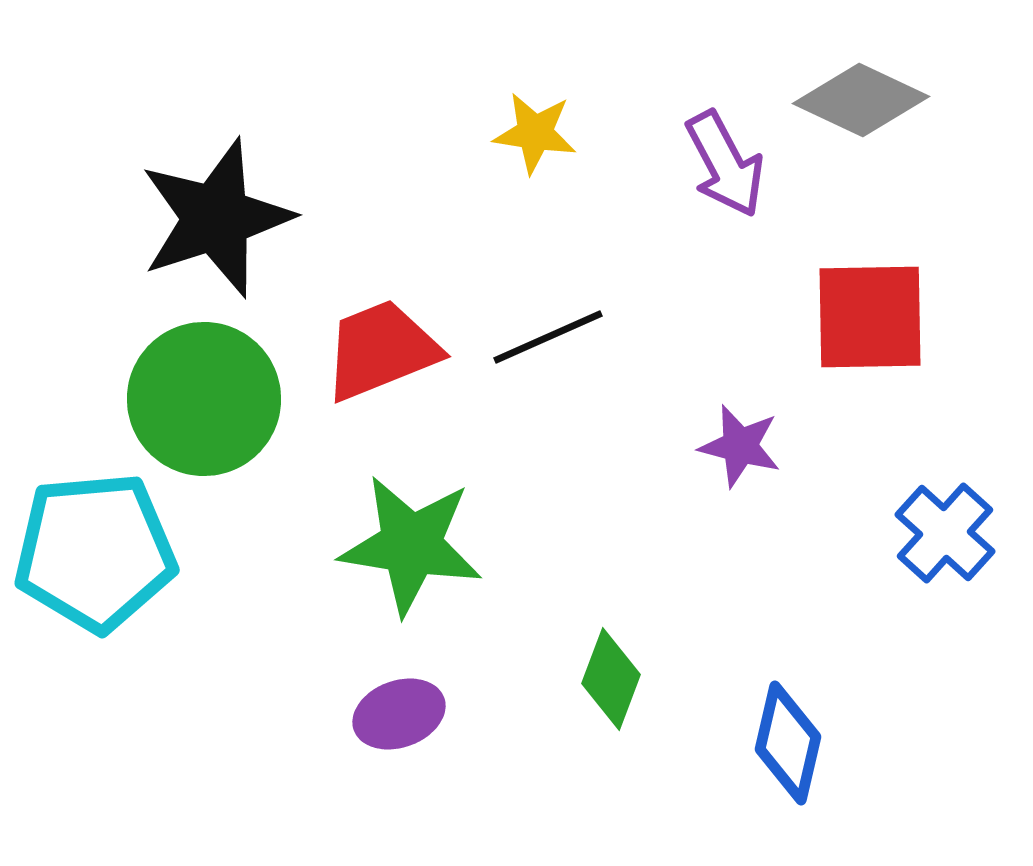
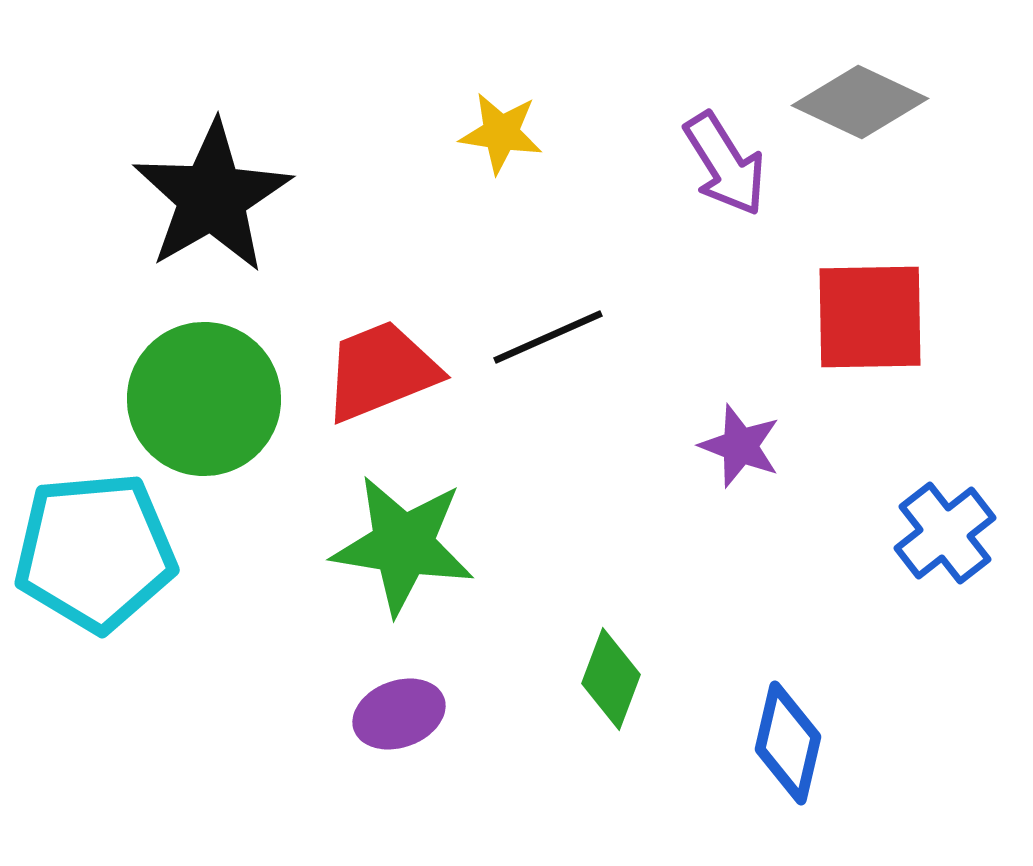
gray diamond: moved 1 px left, 2 px down
yellow star: moved 34 px left
purple arrow: rotated 4 degrees counterclockwise
black star: moved 4 px left, 21 px up; rotated 12 degrees counterclockwise
red trapezoid: moved 21 px down
purple star: rotated 6 degrees clockwise
blue cross: rotated 10 degrees clockwise
green star: moved 8 px left
